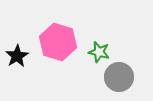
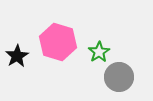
green star: rotated 25 degrees clockwise
